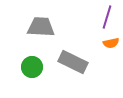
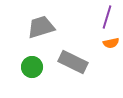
gray trapezoid: rotated 20 degrees counterclockwise
